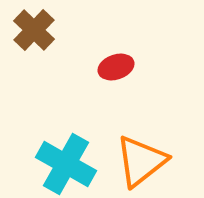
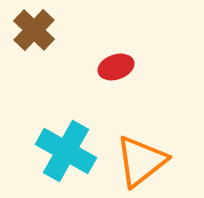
cyan cross: moved 13 px up
